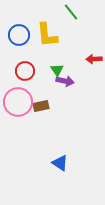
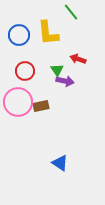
yellow L-shape: moved 1 px right, 2 px up
red arrow: moved 16 px left; rotated 21 degrees clockwise
